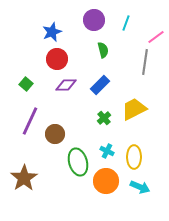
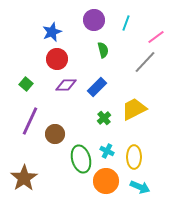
gray line: rotated 35 degrees clockwise
blue rectangle: moved 3 px left, 2 px down
green ellipse: moved 3 px right, 3 px up
